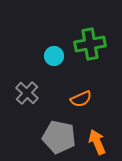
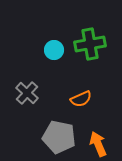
cyan circle: moved 6 px up
orange arrow: moved 1 px right, 2 px down
